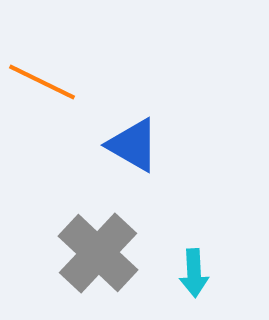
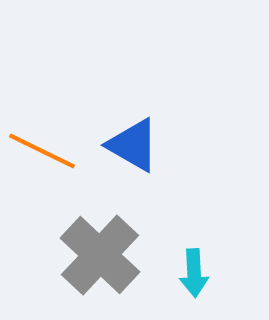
orange line: moved 69 px down
gray cross: moved 2 px right, 2 px down
